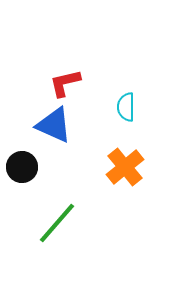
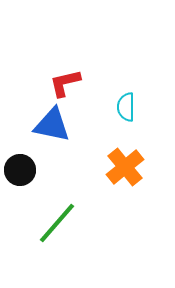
blue triangle: moved 2 px left; rotated 12 degrees counterclockwise
black circle: moved 2 px left, 3 px down
